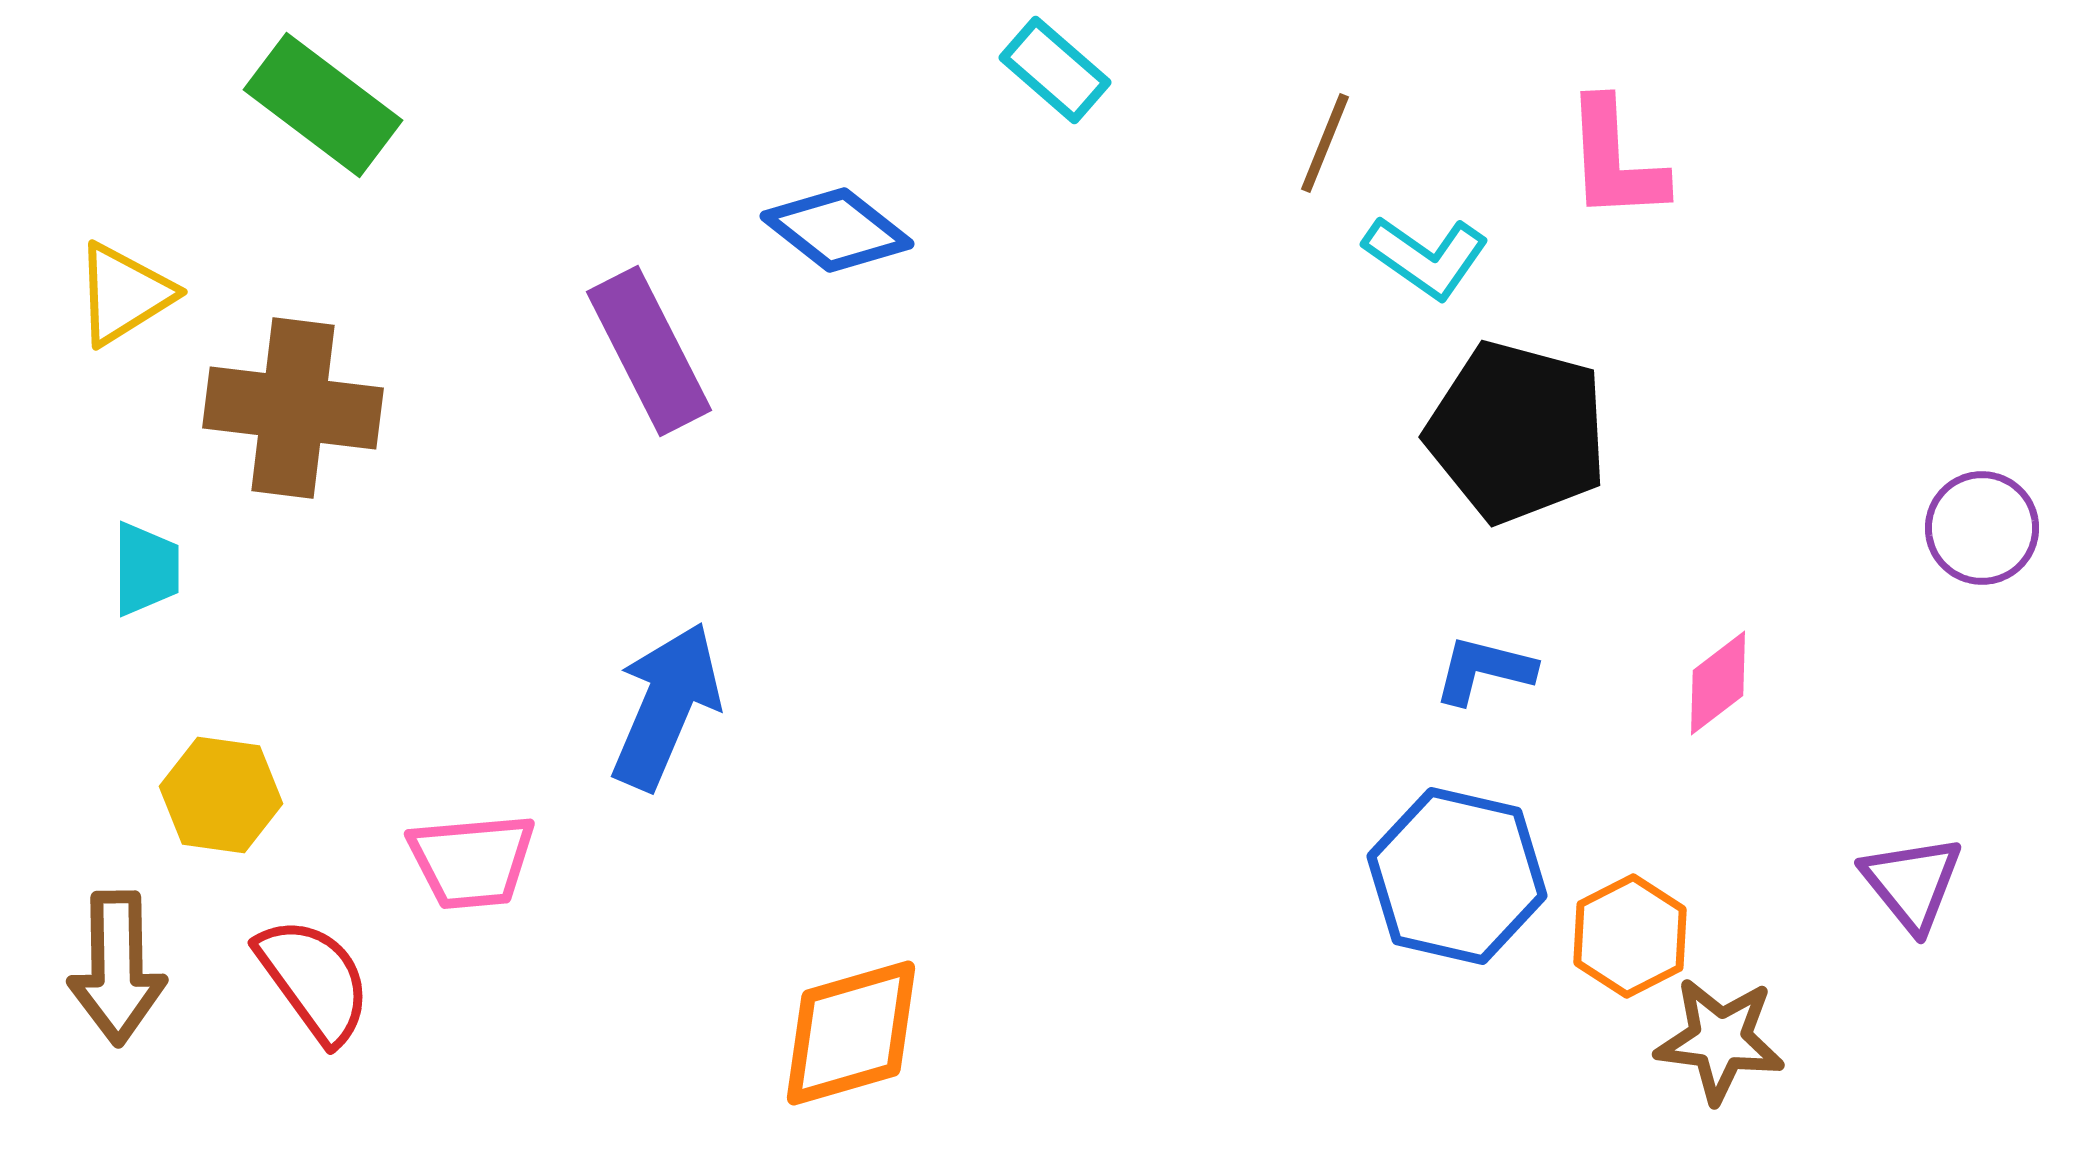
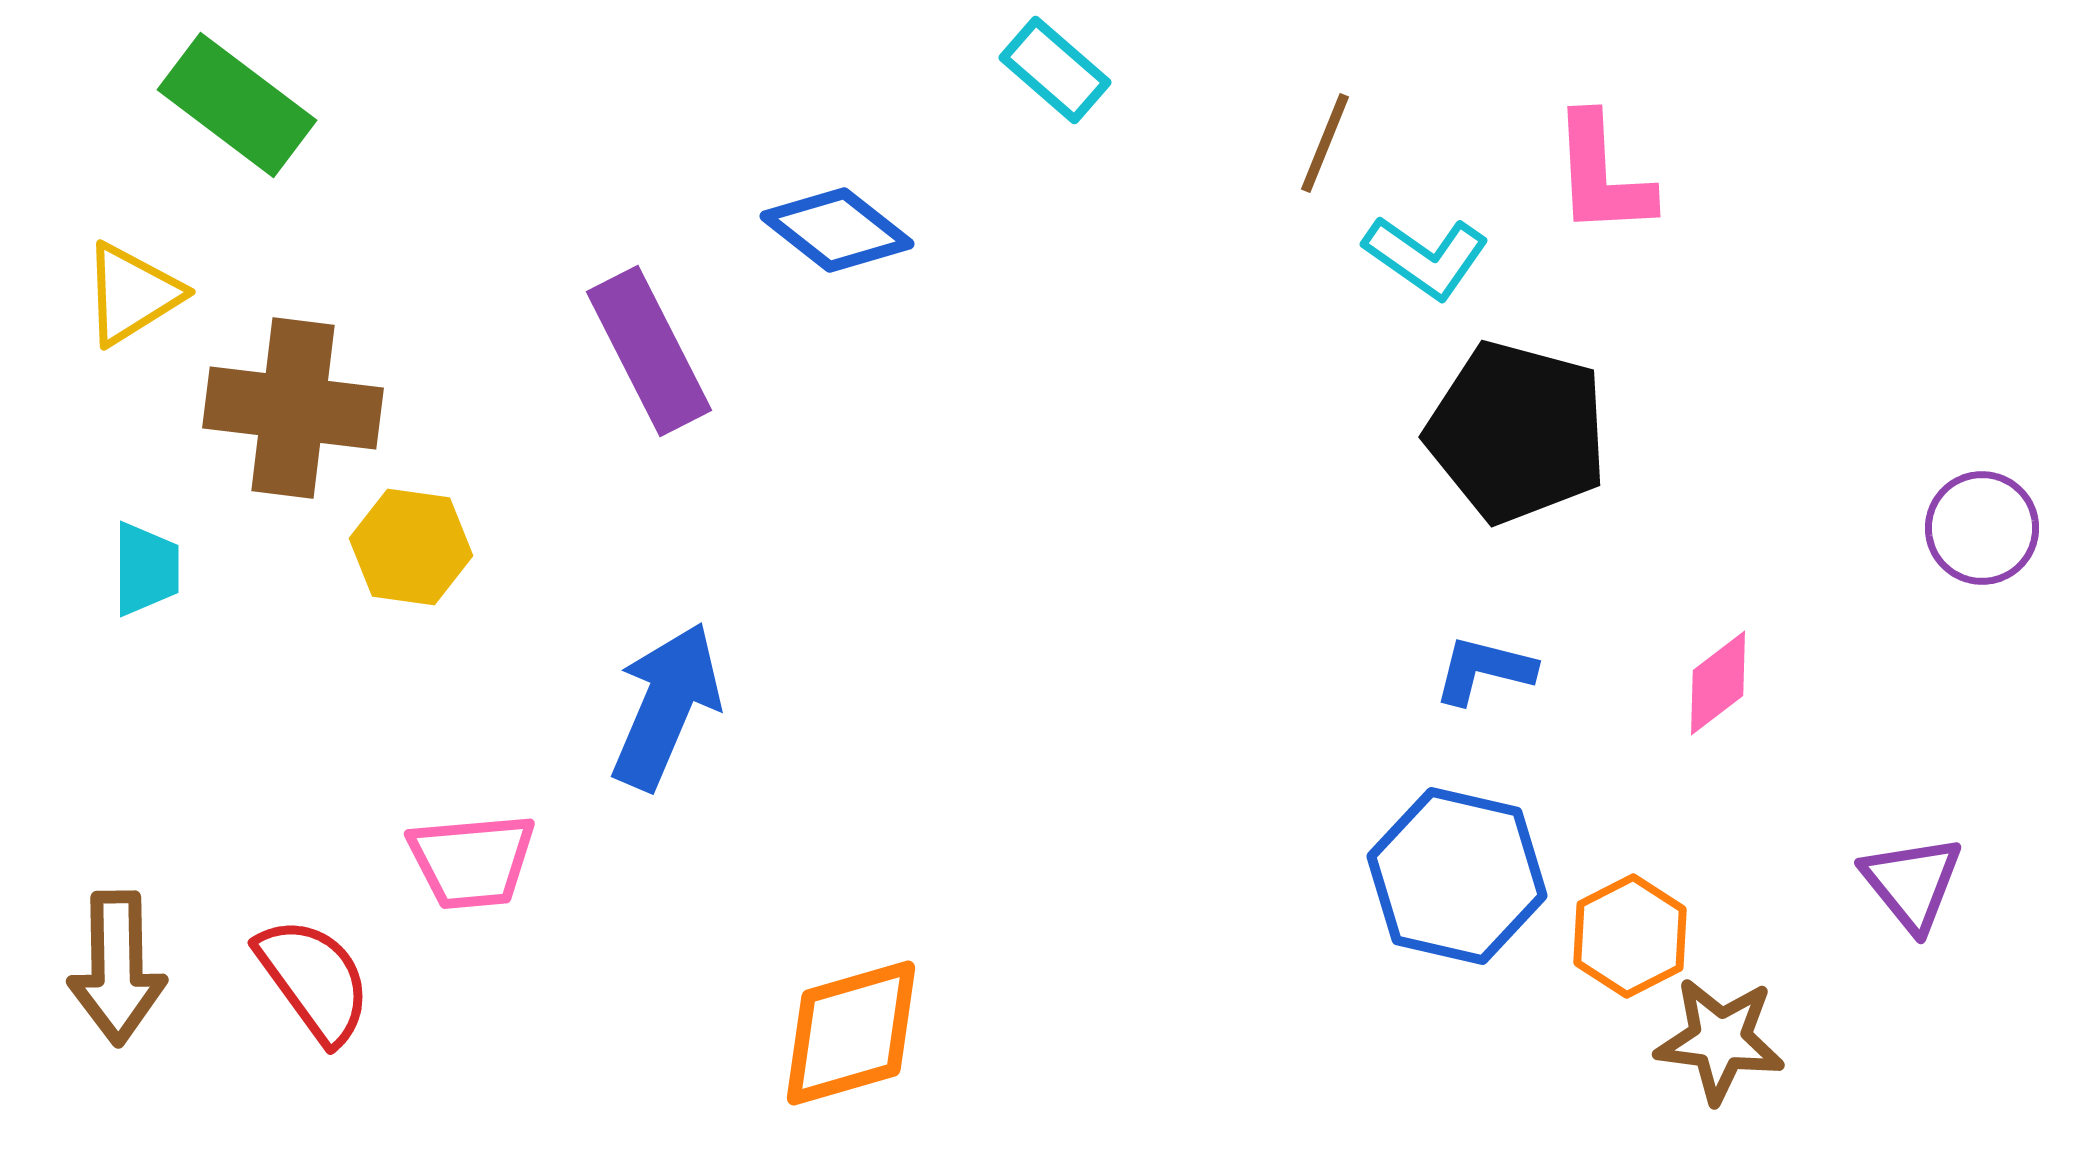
green rectangle: moved 86 px left
pink L-shape: moved 13 px left, 15 px down
yellow triangle: moved 8 px right
yellow hexagon: moved 190 px right, 248 px up
